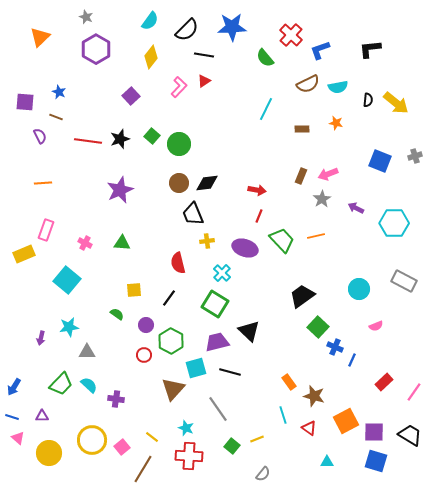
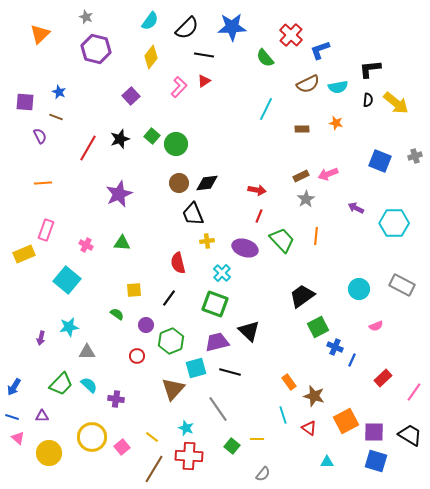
black semicircle at (187, 30): moved 2 px up
orange triangle at (40, 37): moved 3 px up
purple hexagon at (96, 49): rotated 16 degrees counterclockwise
black L-shape at (370, 49): moved 20 px down
red line at (88, 141): moved 7 px down; rotated 68 degrees counterclockwise
green circle at (179, 144): moved 3 px left
brown rectangle at (301, 176): rotated 42 degrees clockwise
purple star at (120, 190): moved 1 px left, 4 px down
gray star at (322, 199): moved 16 px left
orange line at (316, 236): rotated 72 degrees counterclockwise
pink cross at (85, 243): moved 1 px right, 2 px down
gray rectangle at (404, 281): moved 2 px left, 4 px down
green square at (215, 304): rotated 12 degrees counterclockwise
green square at (318, 327): rotated 20 degrees clockwise
green hexagon at (171, 341): rotated 10 degrees clockwise
red circle at (144, 355): moved 7 px left, 1 px down
red rectangle at (384, 382): moved 1 px left, 4 px up
yellow line at (257, 439): rotated 24 degrees clockwise
yellow circle at (92, 440): moved 3 px up
brown line at (143, 469): moved 11 px right
